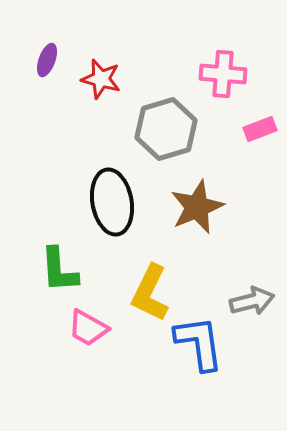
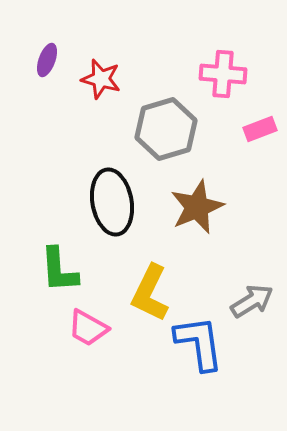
gray arrow: rotated 18 degrees counterclockwise
